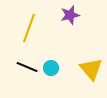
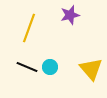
cyan circle: moved 1 px left, 1 px up
